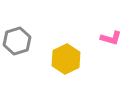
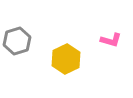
pink L-shape: moved 2 px down
